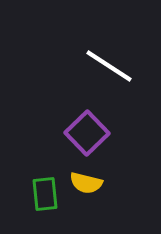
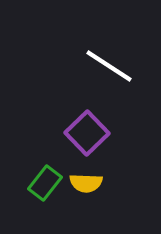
yellow semicircle: rotated 12 degrees counterclockwise
green rectangle: moved 11 px up; rotated 44 degrees clockwise
